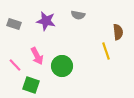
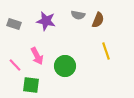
brown semicircle: moved 20 px left, 12 px up; rotated 28 degrees clockwise
green circle: moved 3 px right
green square: rotated 12 degrees counterclockwise
